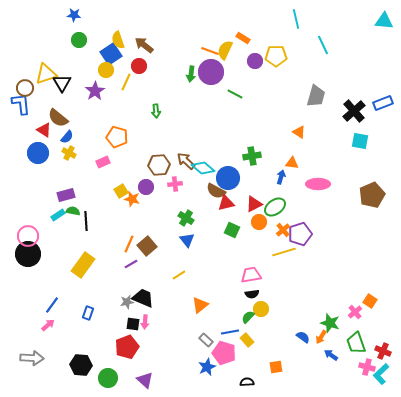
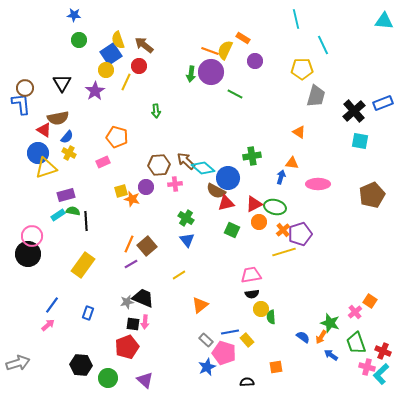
yellow pentagon at (276, 56): moved 26 px right, 13 px down
yellow triangle at (46, 74): moved 94 px down
brown semicircle at (58, 118): rotated 50 degrees counterclockwise
yellow square at (121, 191): rotated 16 degrees clockwise
green ellipse at (275, 207): rotated 50 degrees clockwise
pink circle at (28, 236): moved 4 px right
green semicircle at (248, 317): moved 23 px right; rotated 48 degrees counterclockwise
gray arrow at (32, 358): moved 14 px left, 5 px down; rotated 20 degrees counterclockwise
